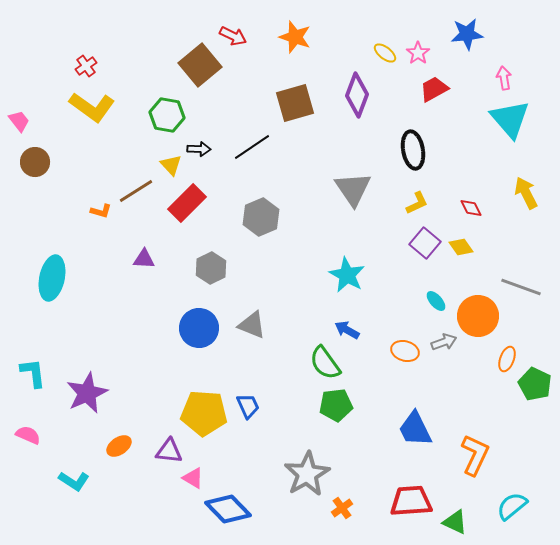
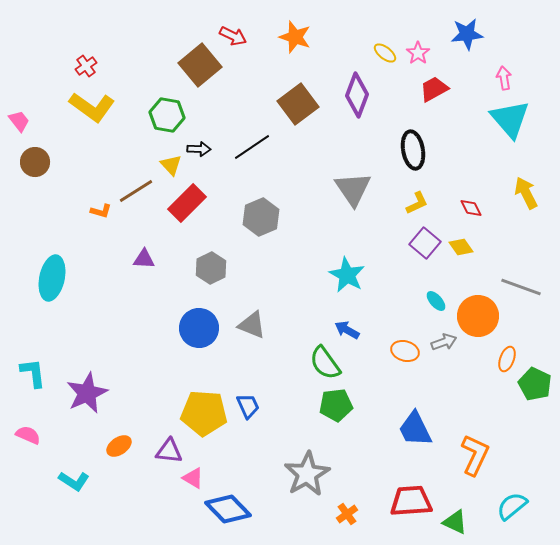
brown square at (295, 103): moved 3 px right, 1 px down; rotated 21 degrees counterclockwise
orange cross at (342, 508): moved 5 px right, 6 px down
